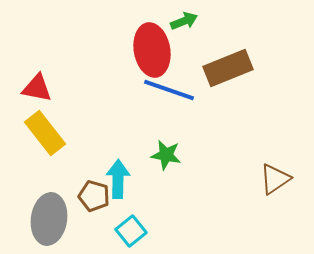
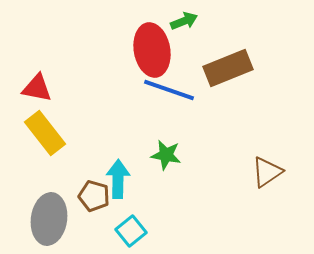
brown triangle: moved 8 px left, 7 px up
